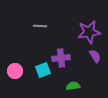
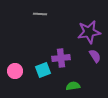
gray line: moved 12 px up
